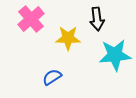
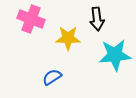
pink cross: rotated 28 degrees counterclockwise
